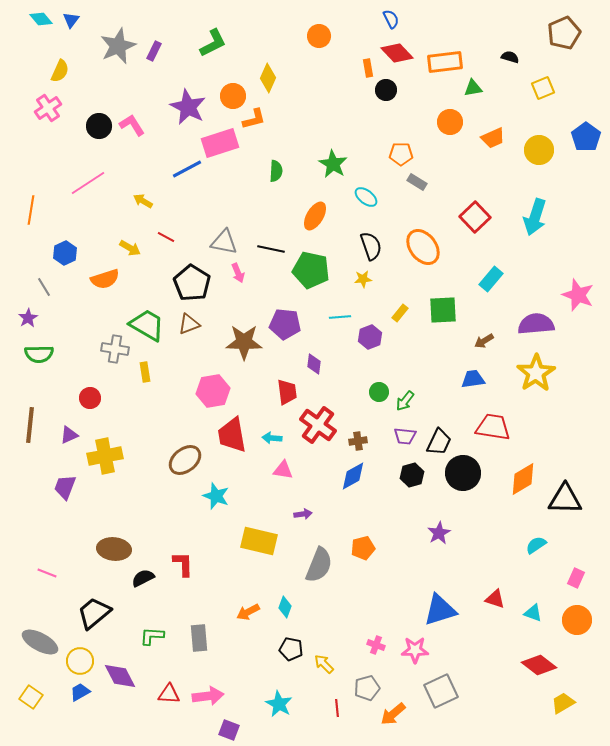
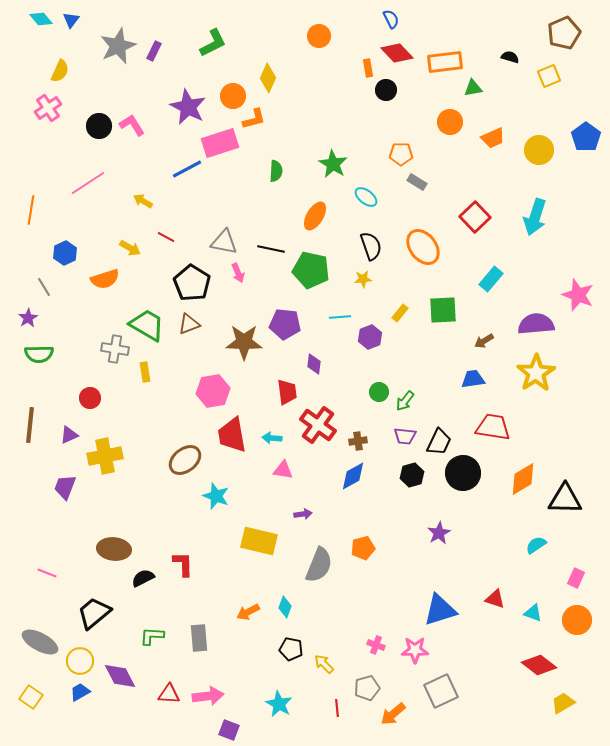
yellow square at (543, 88): moved 6 px right, 12 px up
